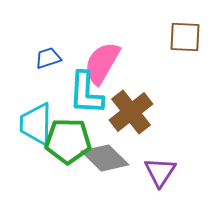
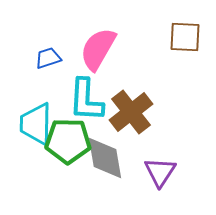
pink semicircle: moved 4 px left, 14 px up
cyan L-shape: moved 7 px down
gray diamond: rotated 36 degrees clockwise
